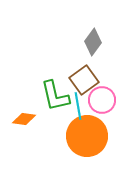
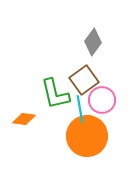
green L-shape: moved 2 px up
cyan line: moved 2 px right, 3 px down
